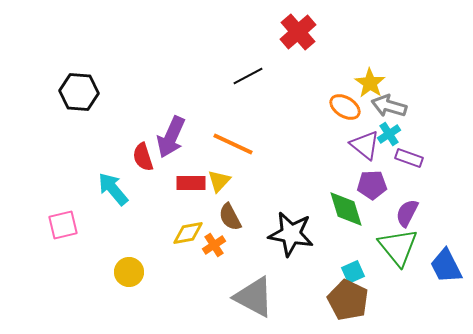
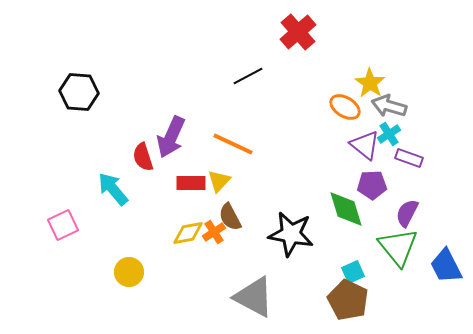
pink square: rotated 12 degrees counterclockwise
orange cross: moved 13 px up
